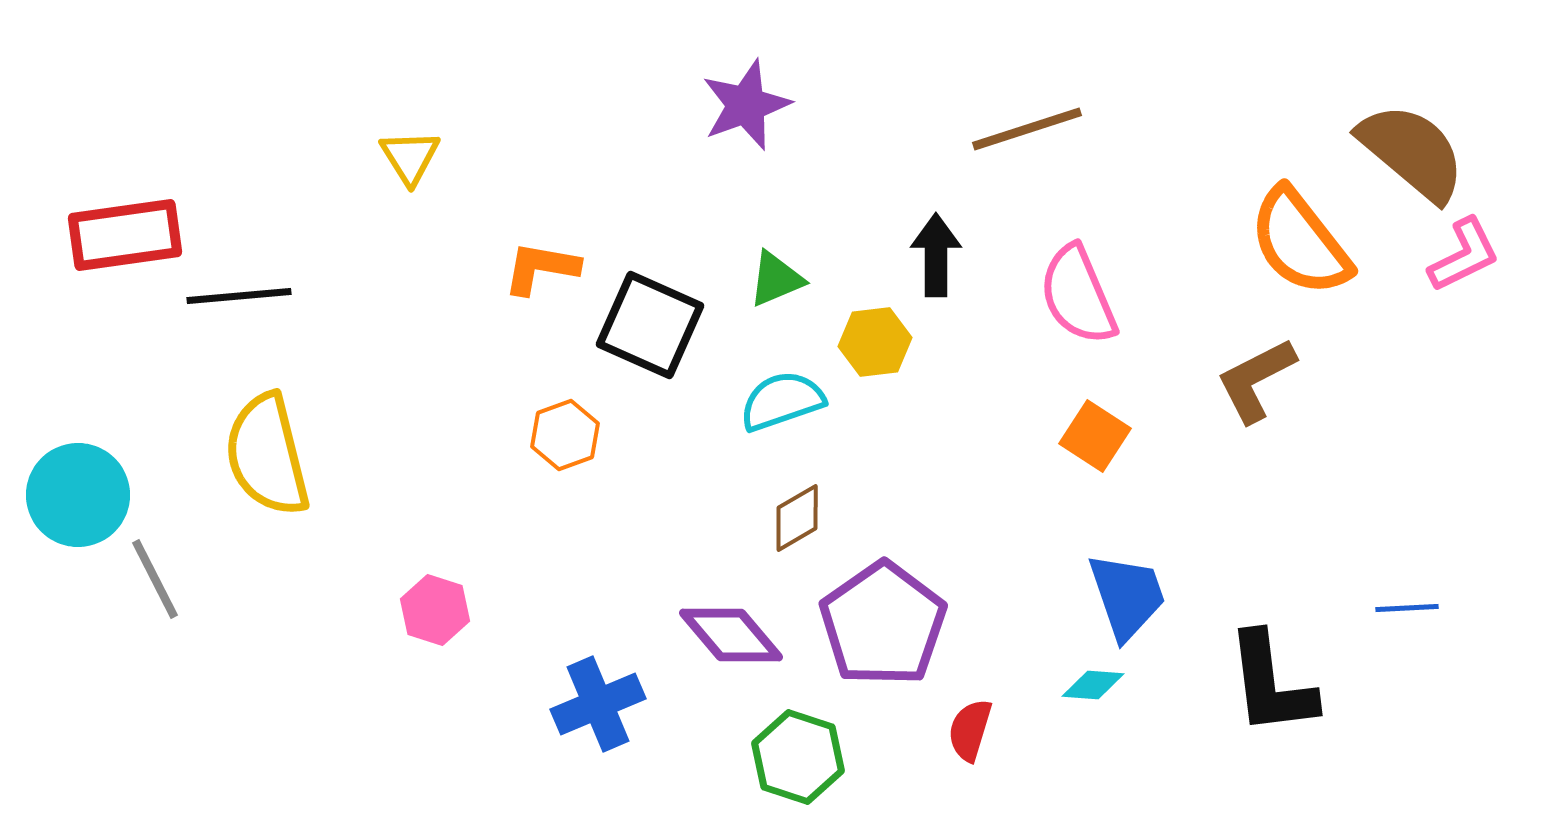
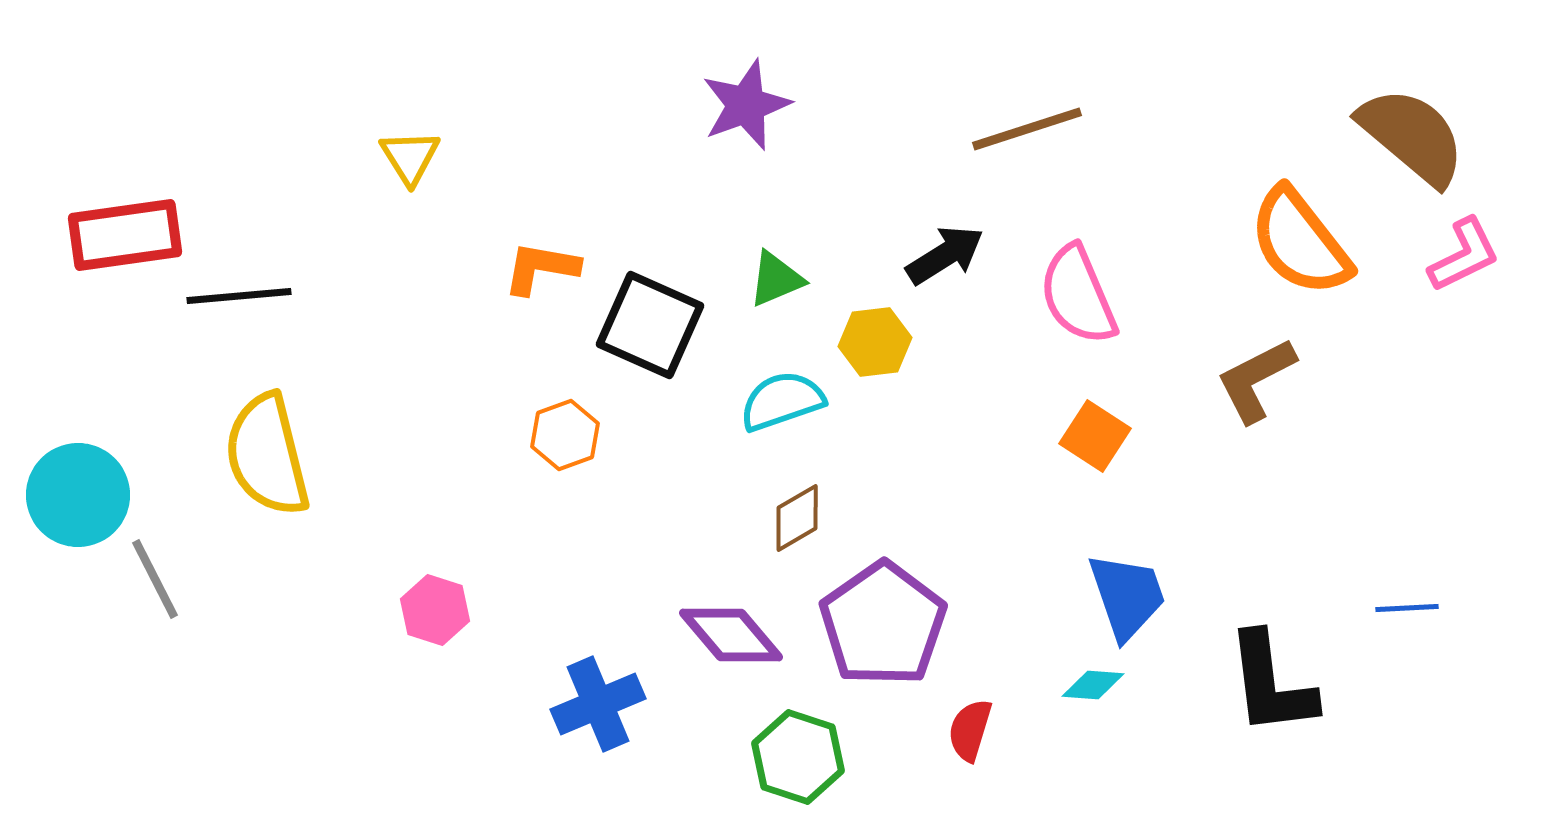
brown semicircle: moved 16 px up
black arrow: moved 9 px right; rotated 58 degrees clockwise
